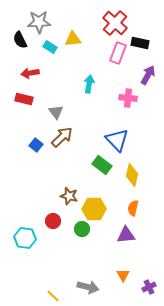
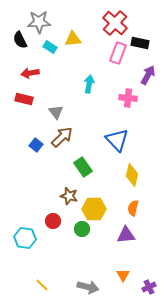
green rectangle: moved 19 px left, 2 px down; rotated 18 degrees clockwise
yellow line: moved 11 px left, 11 px up
